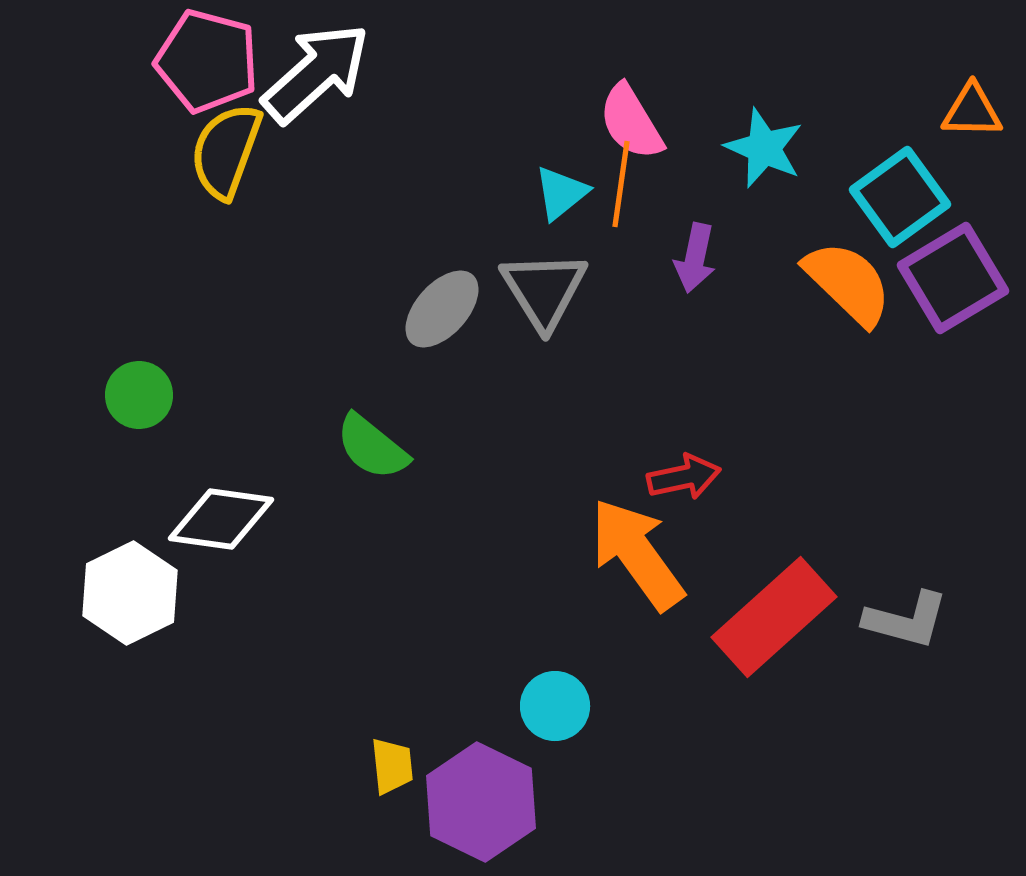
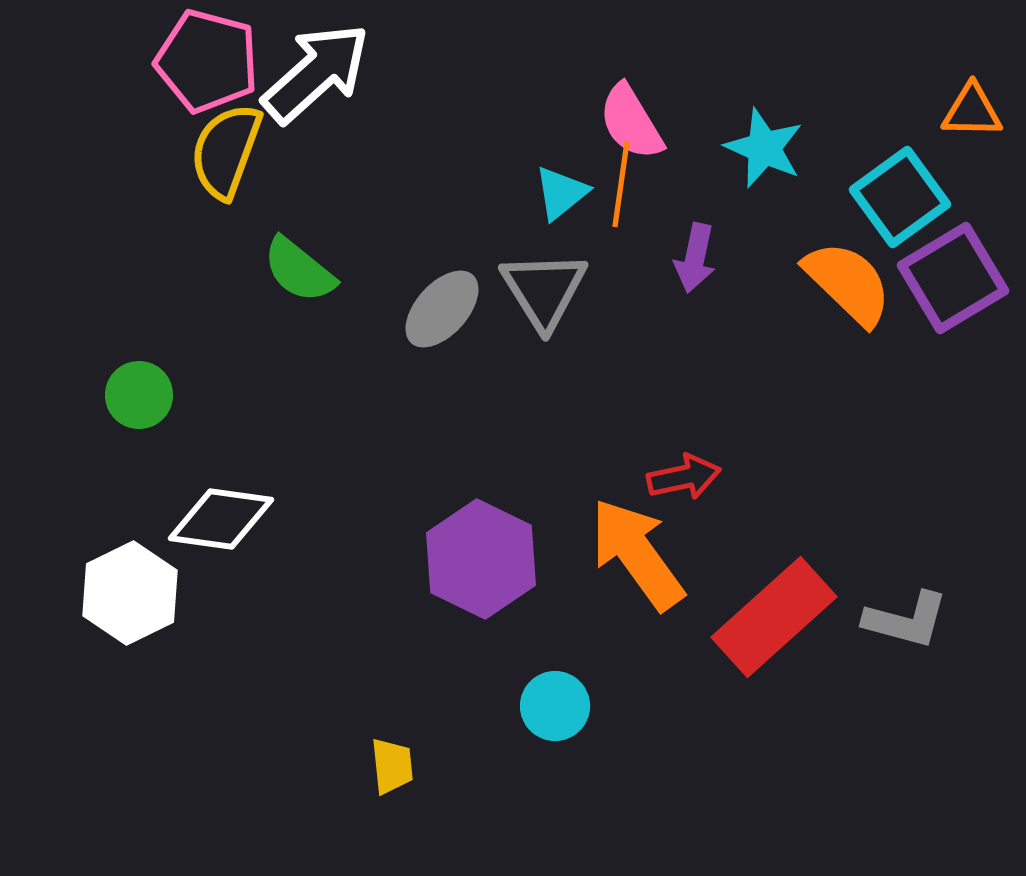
green semicircle: moved 73 px left, 177 px up
purple hexagon: moved 243 px up
